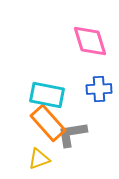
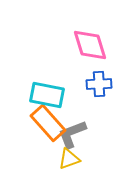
pink diamond: moved 4 px down
blue cross: moved 5 px up
gray L-shape: rotated 12 degrees counterclockwise
yellow triangle: moved 30 px right
